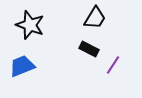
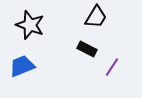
black trapezoid: moved 1 px right, 1 px up
black rectangle: moved 2 px left
purple line: moved 1 px left, 2 px down
